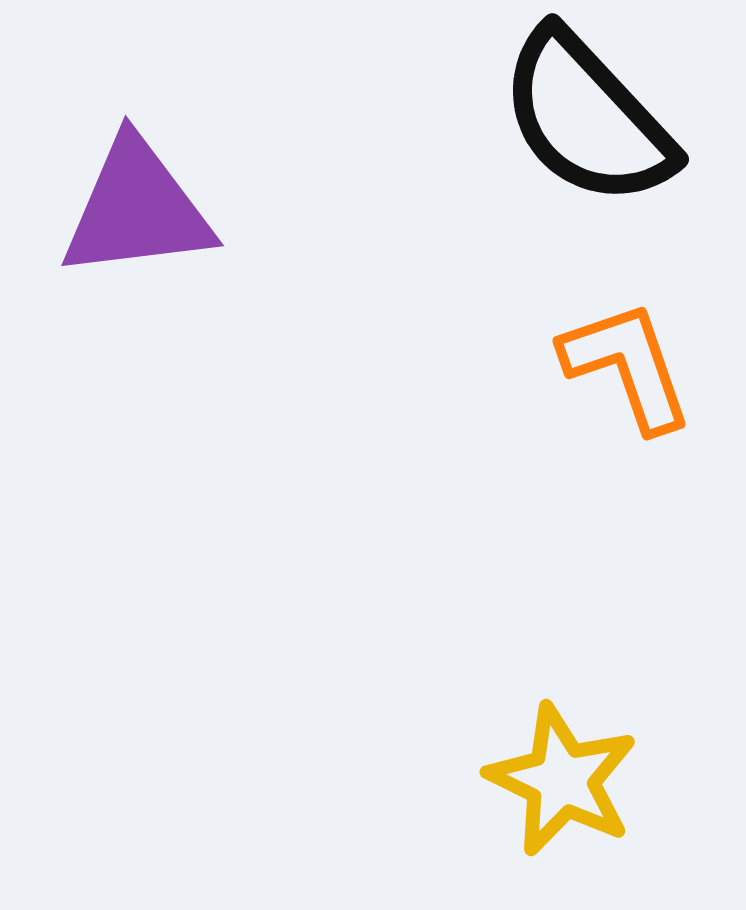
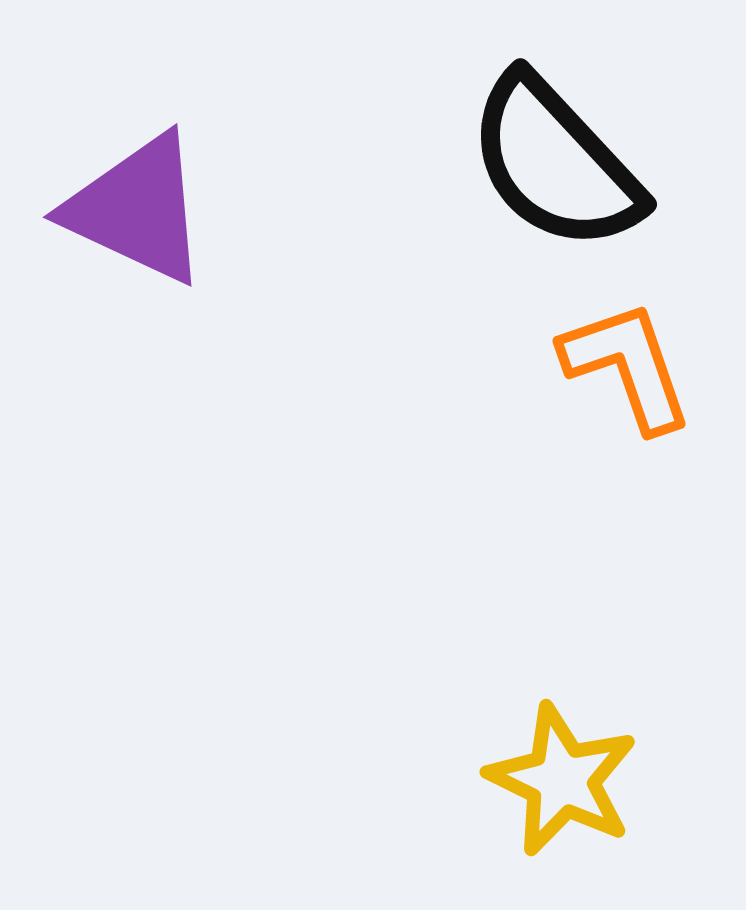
black semicircle: moved 32 px left, 45 px down
purple triangle: rotated 32 degrees clockwise
